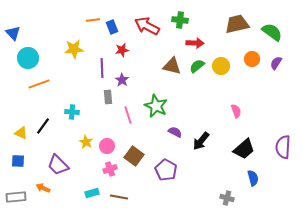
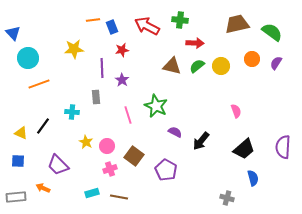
gray rectangle at (108, 97): moved 12 px left
